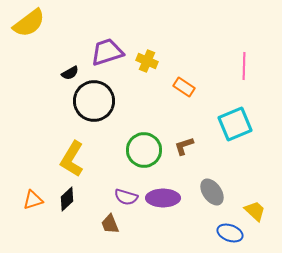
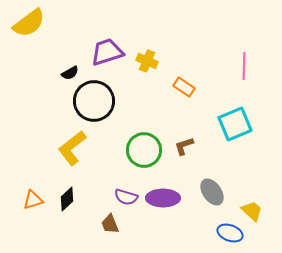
yellow L-shape: moved 11 px up; rotated 21 degrees clockwise
yellow trapezoid: moved 3 px left
